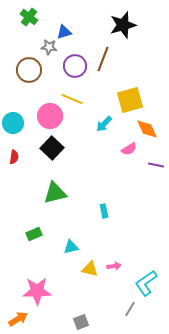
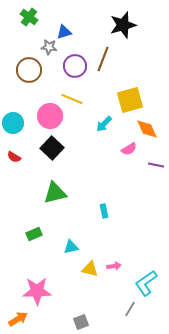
red semicircle: rotated 112 degrees clockwise
